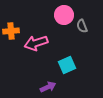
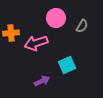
pink circle: moved 8 px left, 3 px down
gray semicircle: rotated 128 degrees counterclockwise
orange cross: moved 2 px down
purple arrow: moved 6 px left, 6 px up
